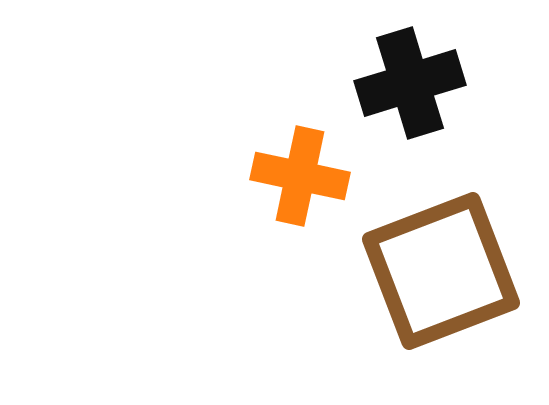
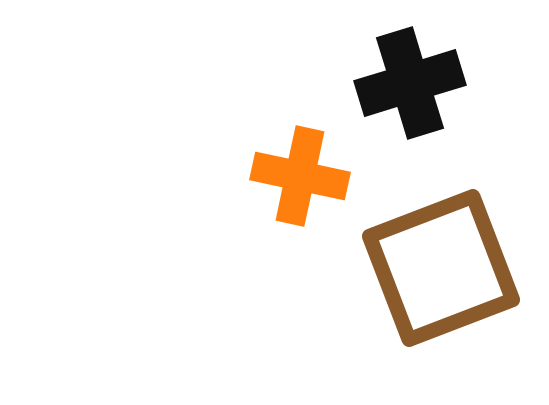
brown square: moved 3 px up
